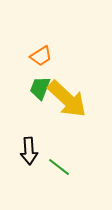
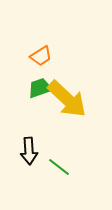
green trapezoid: rotated 50 degrees clockwise
